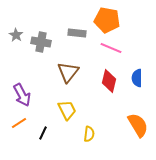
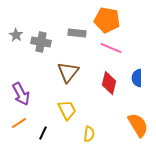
red diamond: moved 2 px down
purple arrow: moved 1 px left, 1 px up
